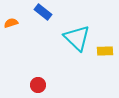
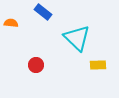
orange semicircle: rotated 24 degrees clockwise
yellow rectangle: moved 7 px left, 14 px down
red circle: moved 2 px left, 20 px up
